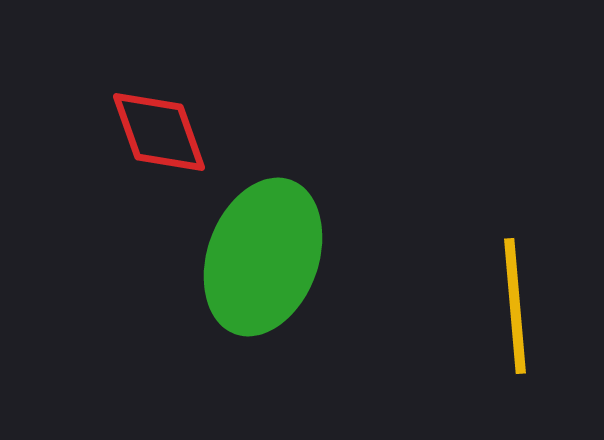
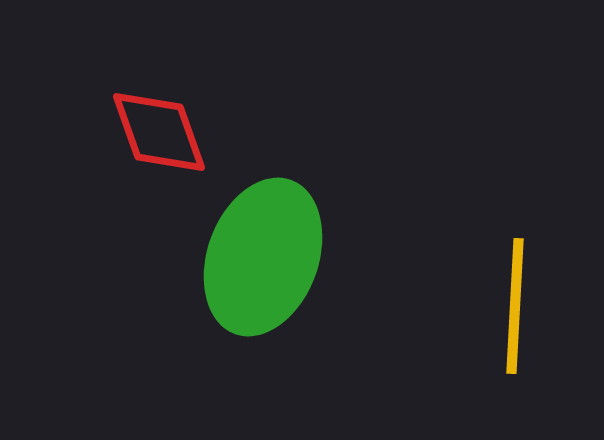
yellow line: rotated 8 degrees clockwise
